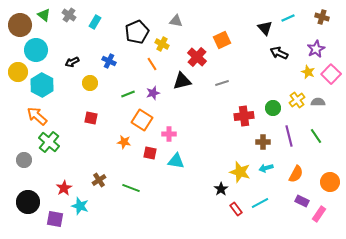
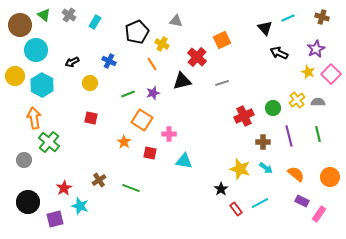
yellow circle at (18, 72): moved 3 px left, 4 px down
orange arrow at (37, 116): moved 3 px left, 2 px down; rotated 40 degrees clockwise
red cross at (244, 116): rotated 18 degrees counterclockwise
green line at (316, 136): moved 2 px right, 2 px up; rotated 21 degrees clockwise
orange star at (124, 142): rotated 24 degrees clockwise
cyan triangle at (176, 161): moved 8 px right
cyan arrow at (266, 168): rotated 128 degrees counterclockwise
yellow star at (240, 172): moved 3 px up
orange semicircle at (296, 174): rotated 78 degrees counterclockwise
orange circle at (330, 182): moved 5 px up
purple square at (55, 219): rotated 24 degrees counterclockwise
